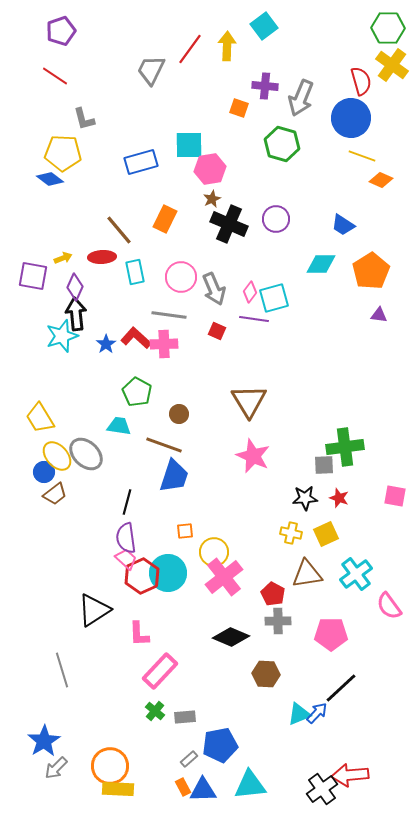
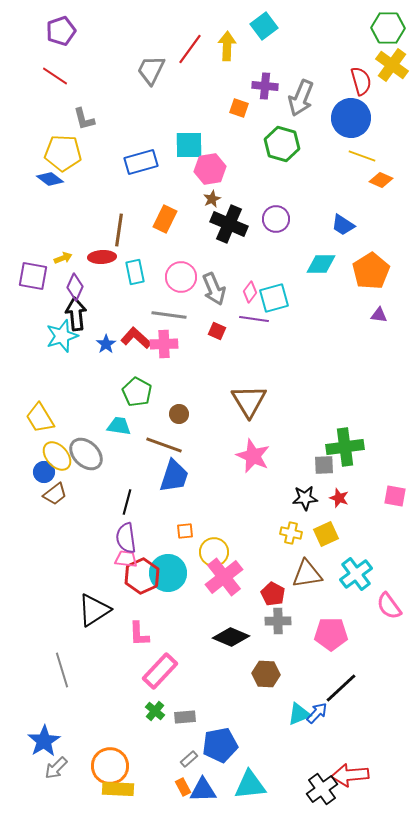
brown line at (119, 230): rotated 48 degrees clockwise
pink trapezoid at (126, 559): rotated 35 degrees counterclockwise
